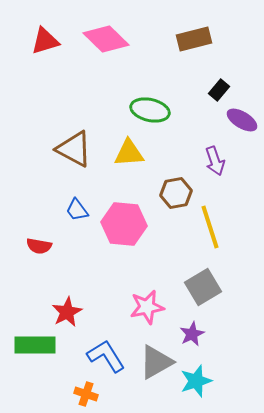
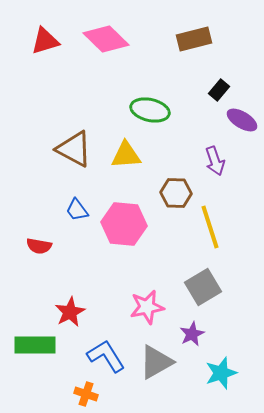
yellow triangle: moved 3 px left, 2 px down
brown hexagon: rotated 12 degrees clockwise
red star: moved 3 px right
cyan star: moved 25 px right, 8 px up
